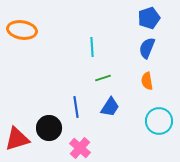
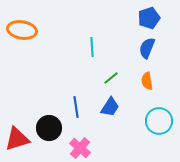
green line: moved 8 px right; rotated 21 degrees counterclockwise
